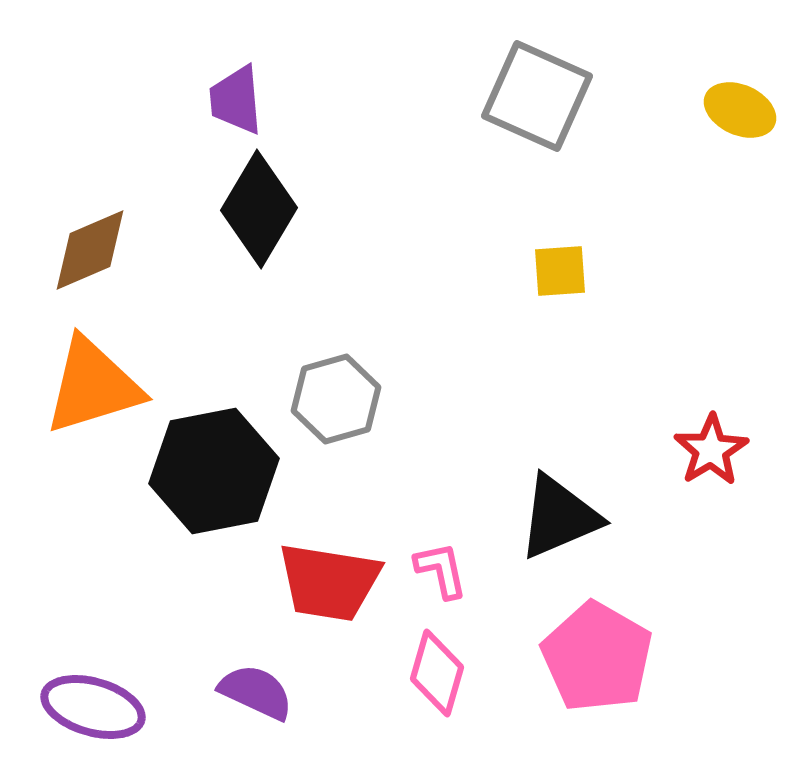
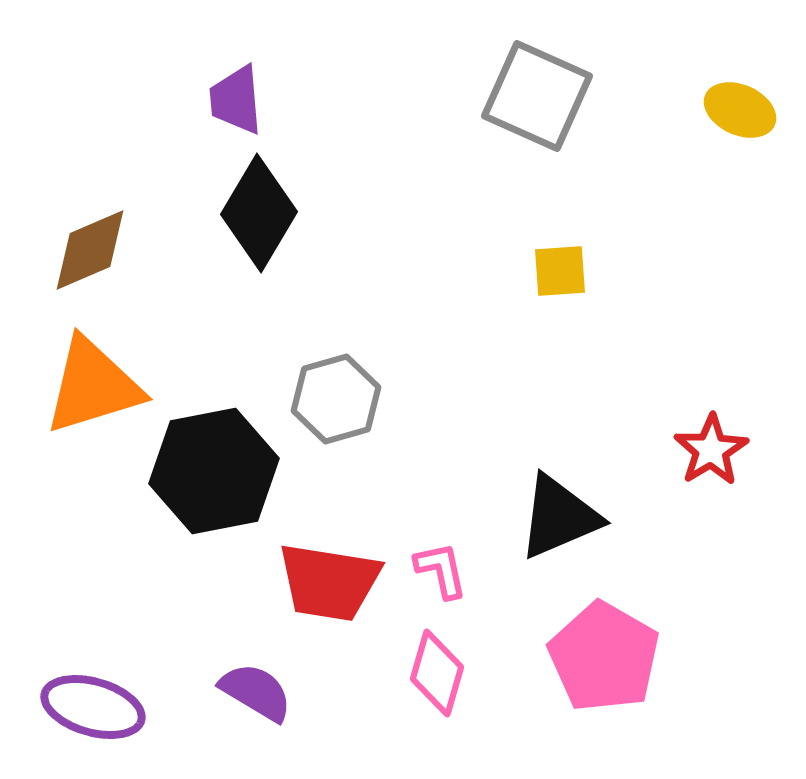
black diamond: moved 4 px down
pink pentagon: moved 7 px right
purple semicircle: rotated 6 degrees clockwise
